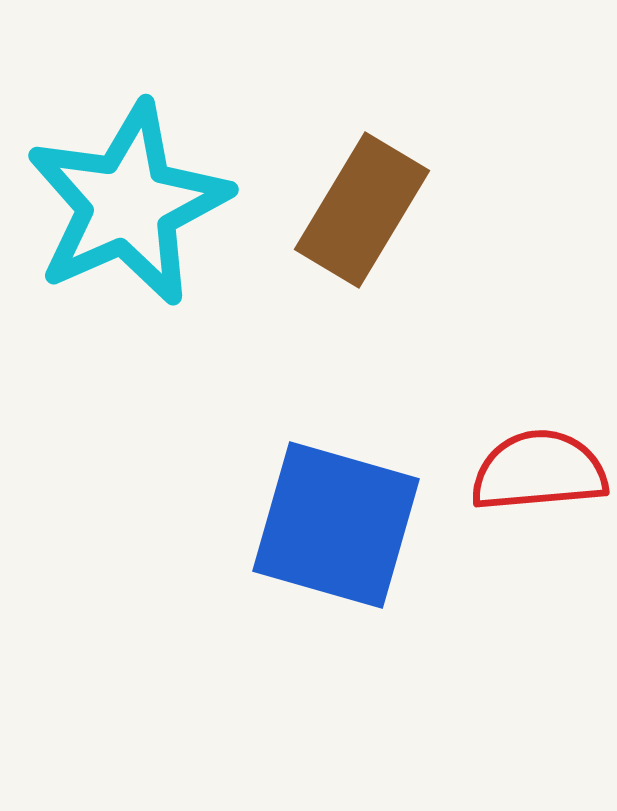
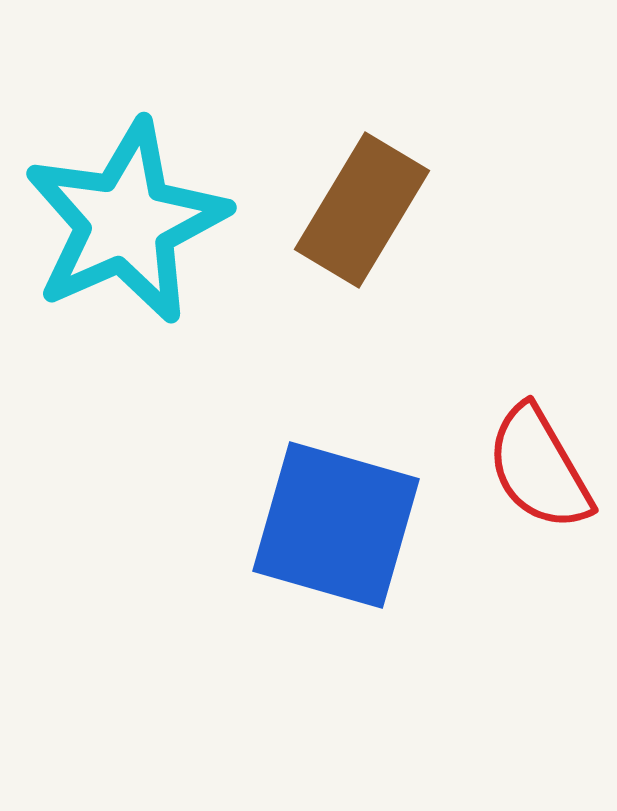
cyan star: moved 2 px left, 18 px down
red semicircle: moved 3 px up; rotated 115 degrees counterclockwise
